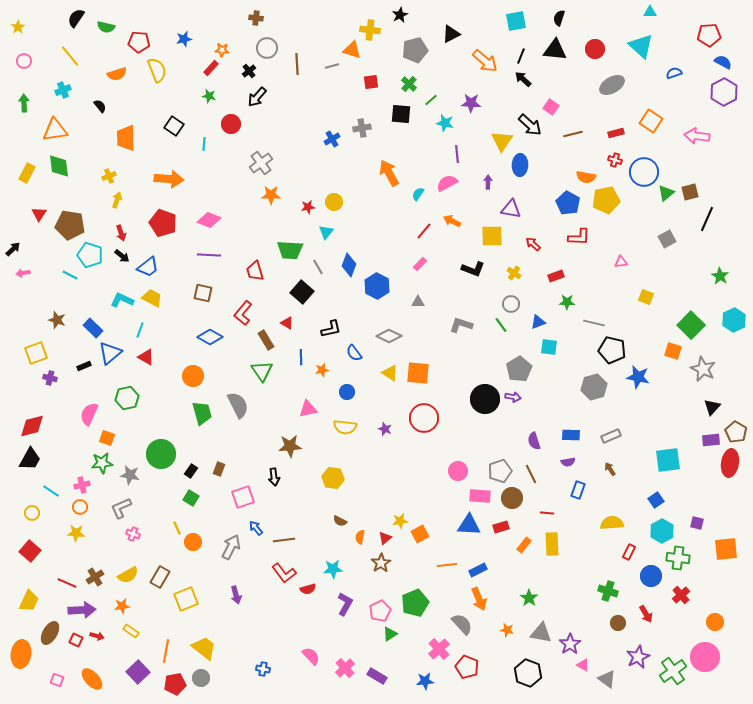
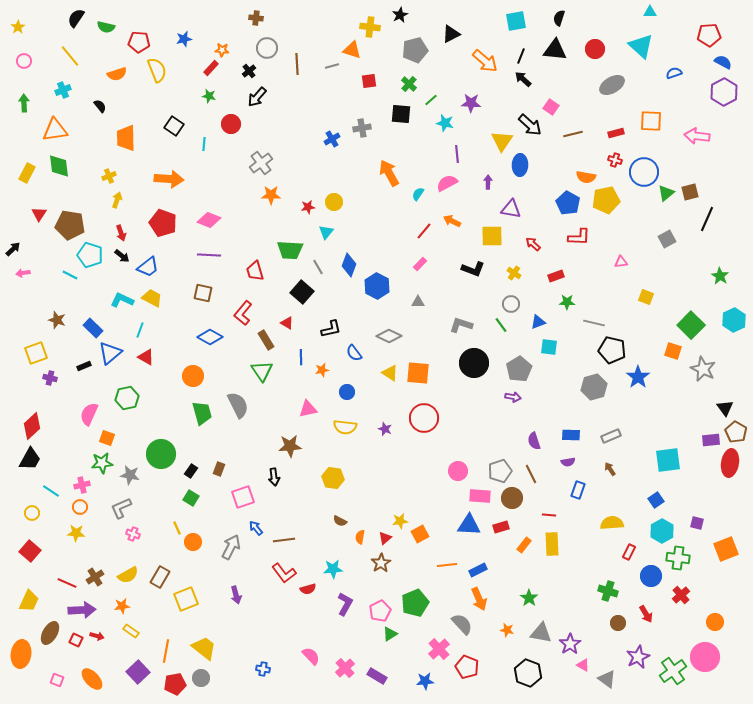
yellow cross at (370, 30): moved 3 px up
red square at (371, 82): moved 2 px left, 1 px up
orange square at (651, 121): rotated 30 degrees counterclockwise
blue star at (638, 377): rotated 25 degrees clockwise
black circle at (485, 399): moved 11 px left, 36 px up
black triangle at (712, 407): moved 13 px right, 1 px down; rotated 18 degrees counterclockwise
red diamond at (32, 426): rotated 28 degrees counterclockwise
red line at (547, 513): moved 2 px right, 2 px down
orange square at (726, 549): rotated 15 degrees counterclockwise
